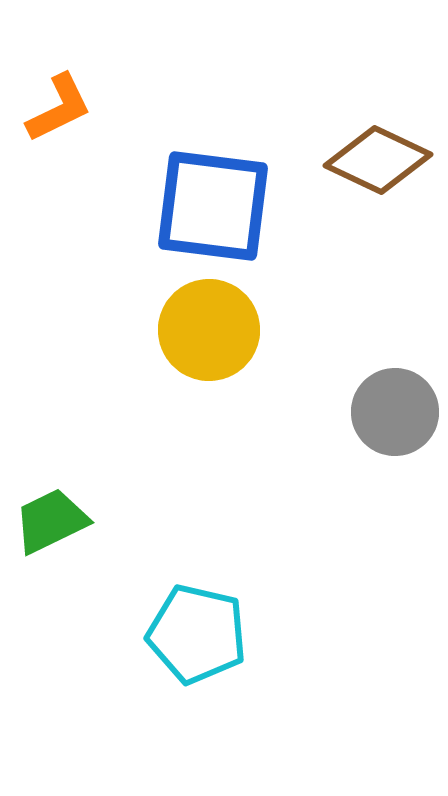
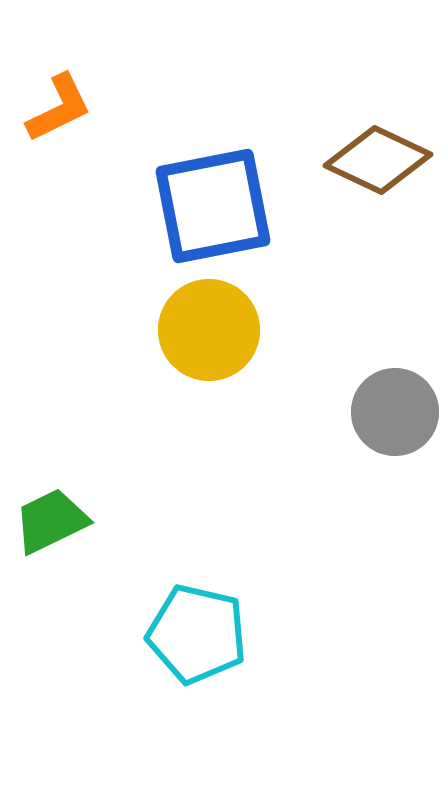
blue square: rotated 18 degrees counterclockwise
